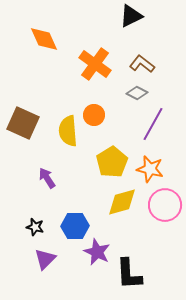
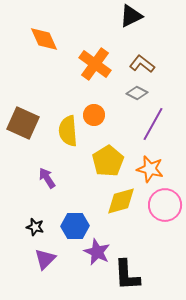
yellow pentagon: moved 4 px left, 1 px up
yellow diamond: moved 1 px left, 1 px up
black L-shape: moved 2 px left, 1 px down
